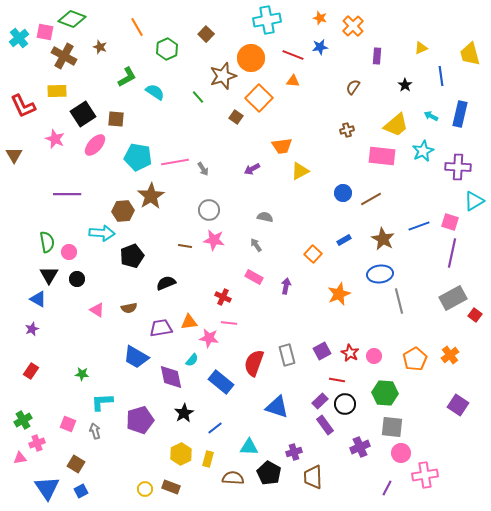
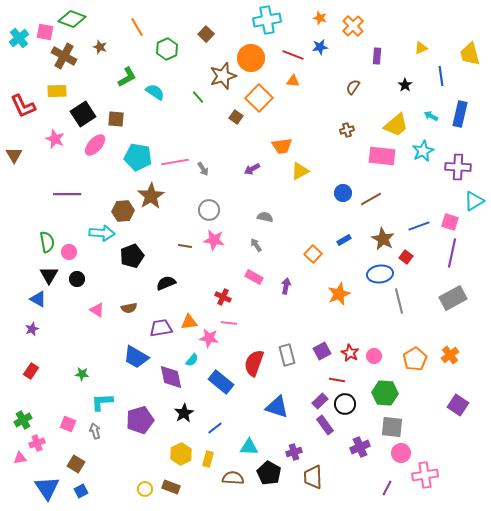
red square at (475, 315): moved 69 px left, 58 px up
